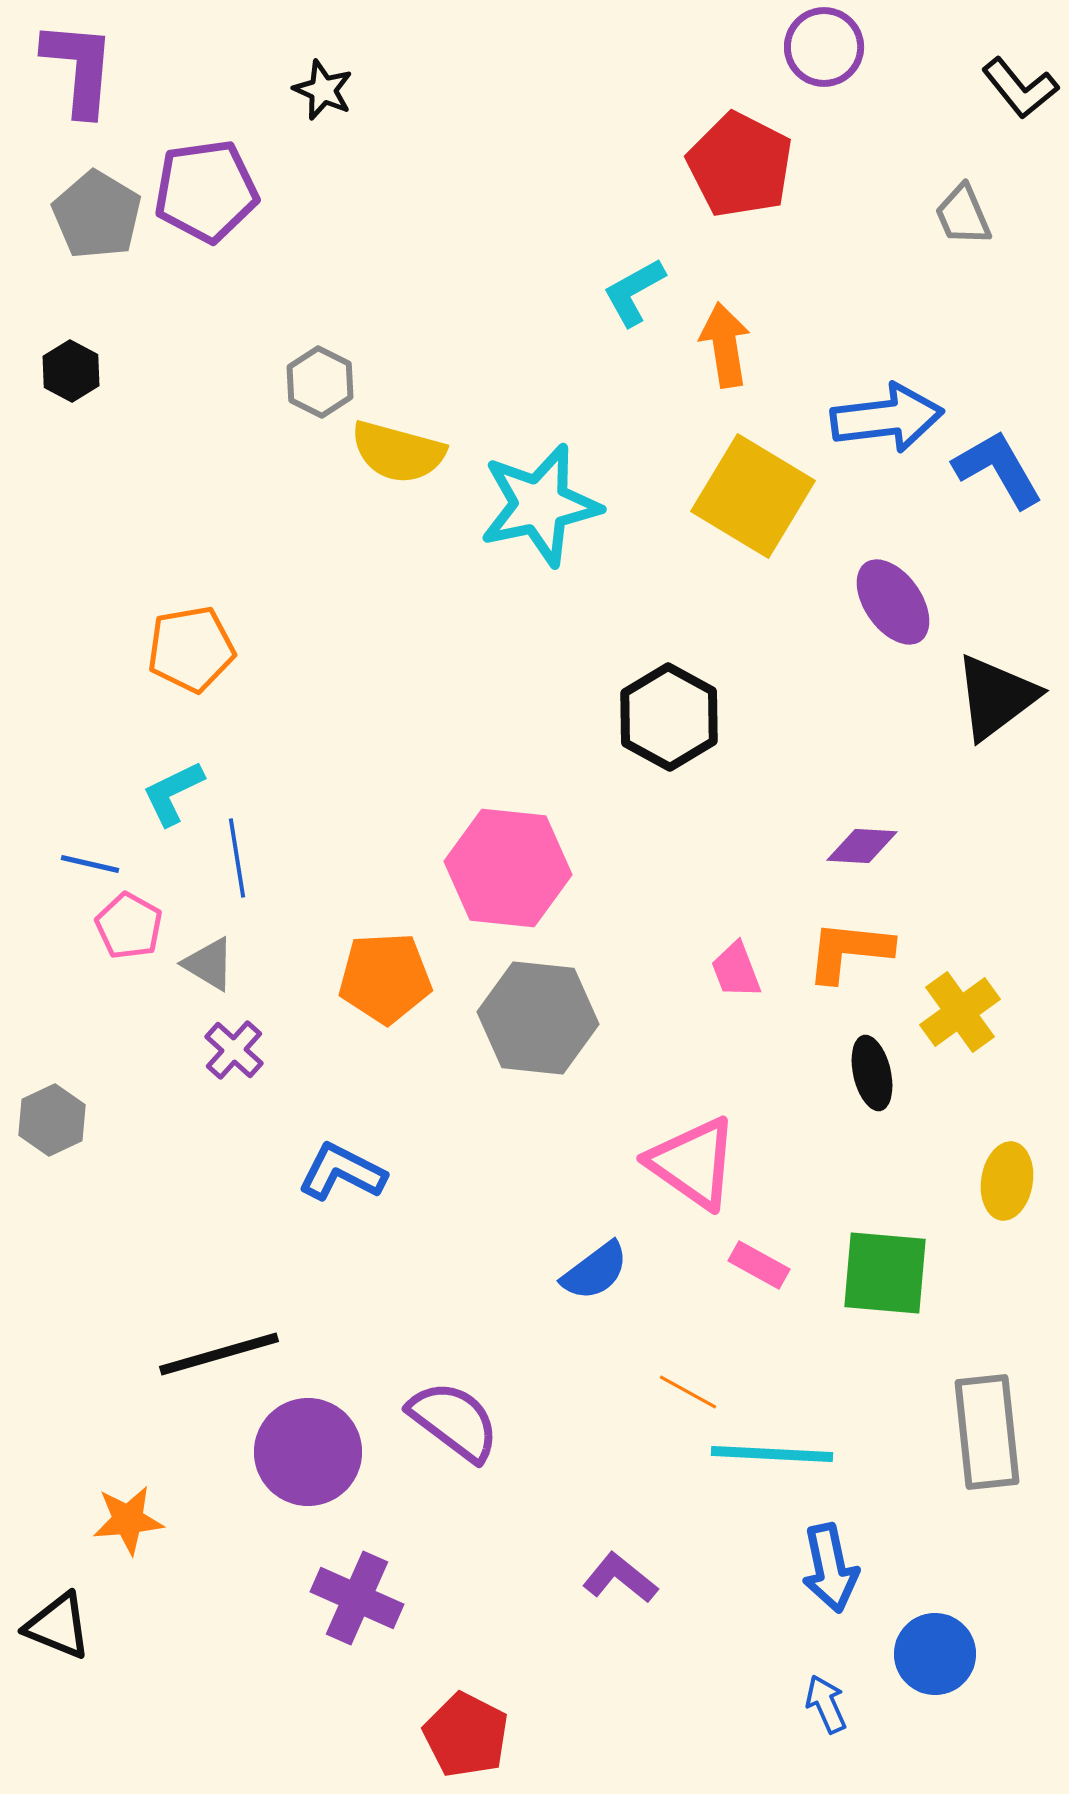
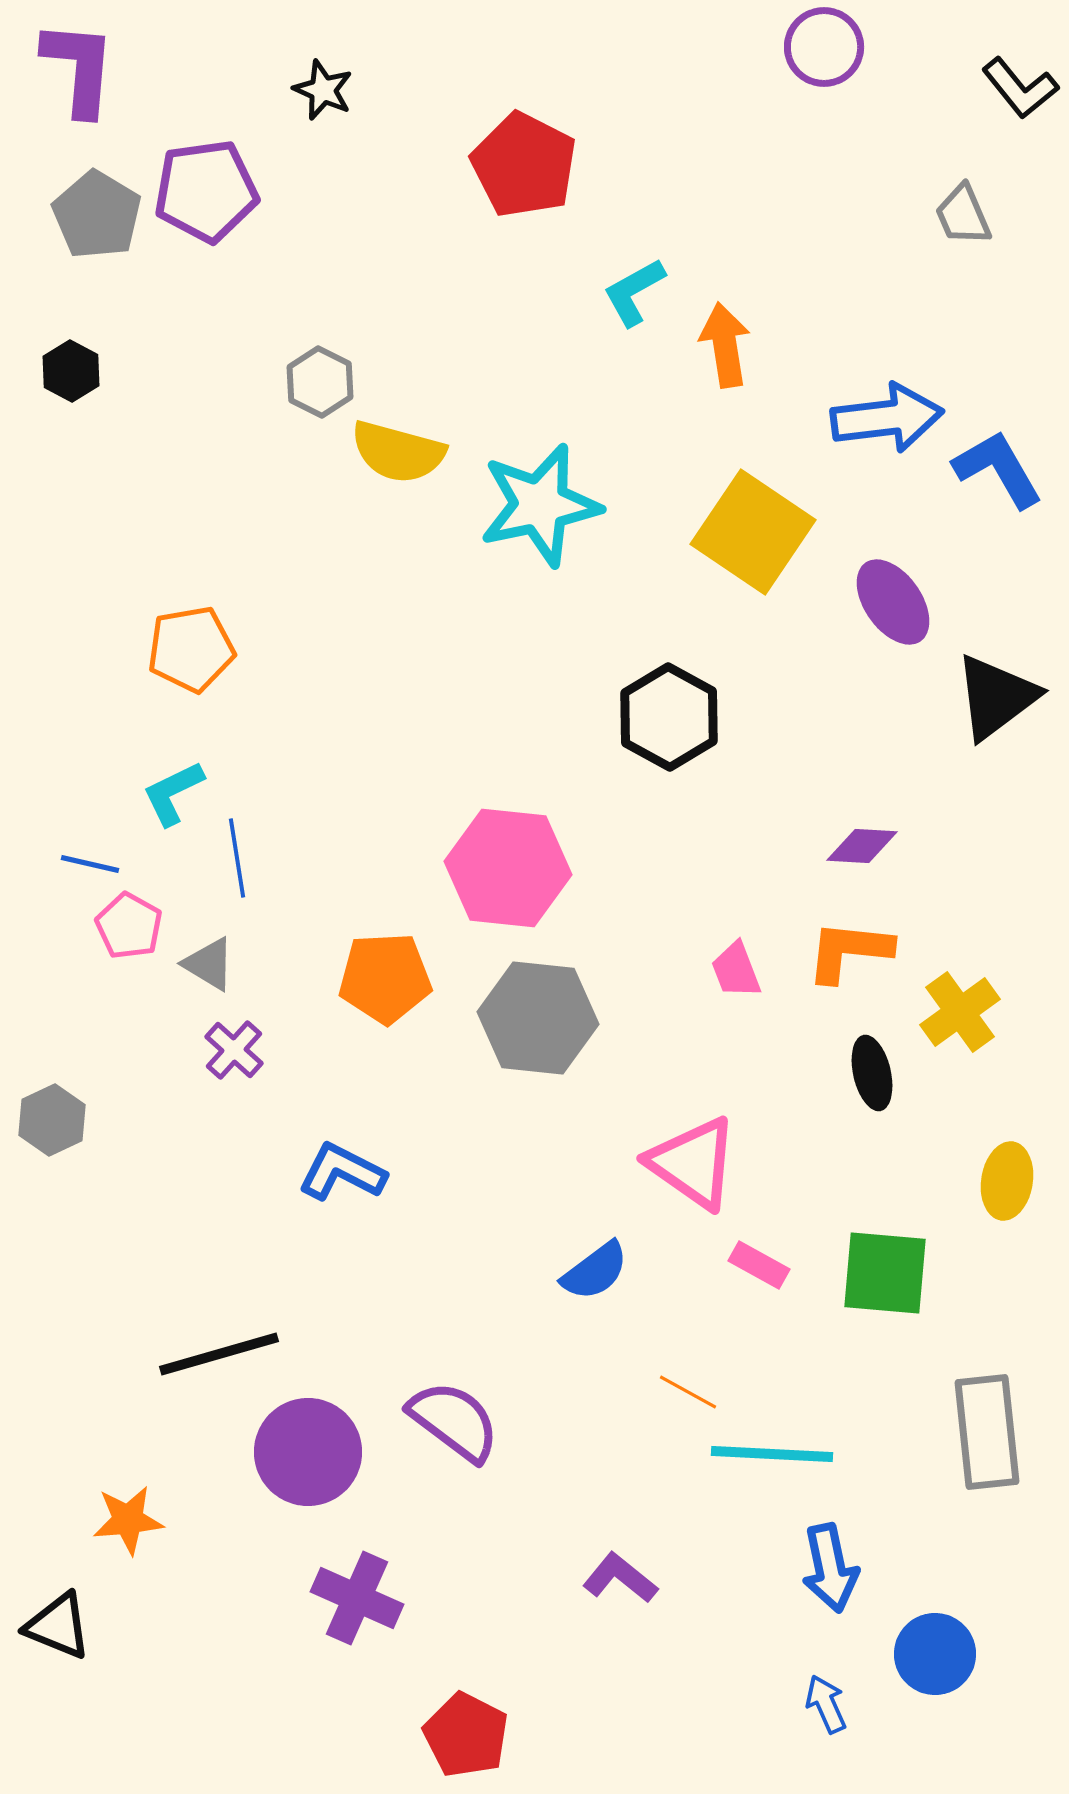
red pentagon at (740, 165): moved 216 px left
yellow square at (753, 496): moved 36 px down; rotated 3 degrees clockwise
